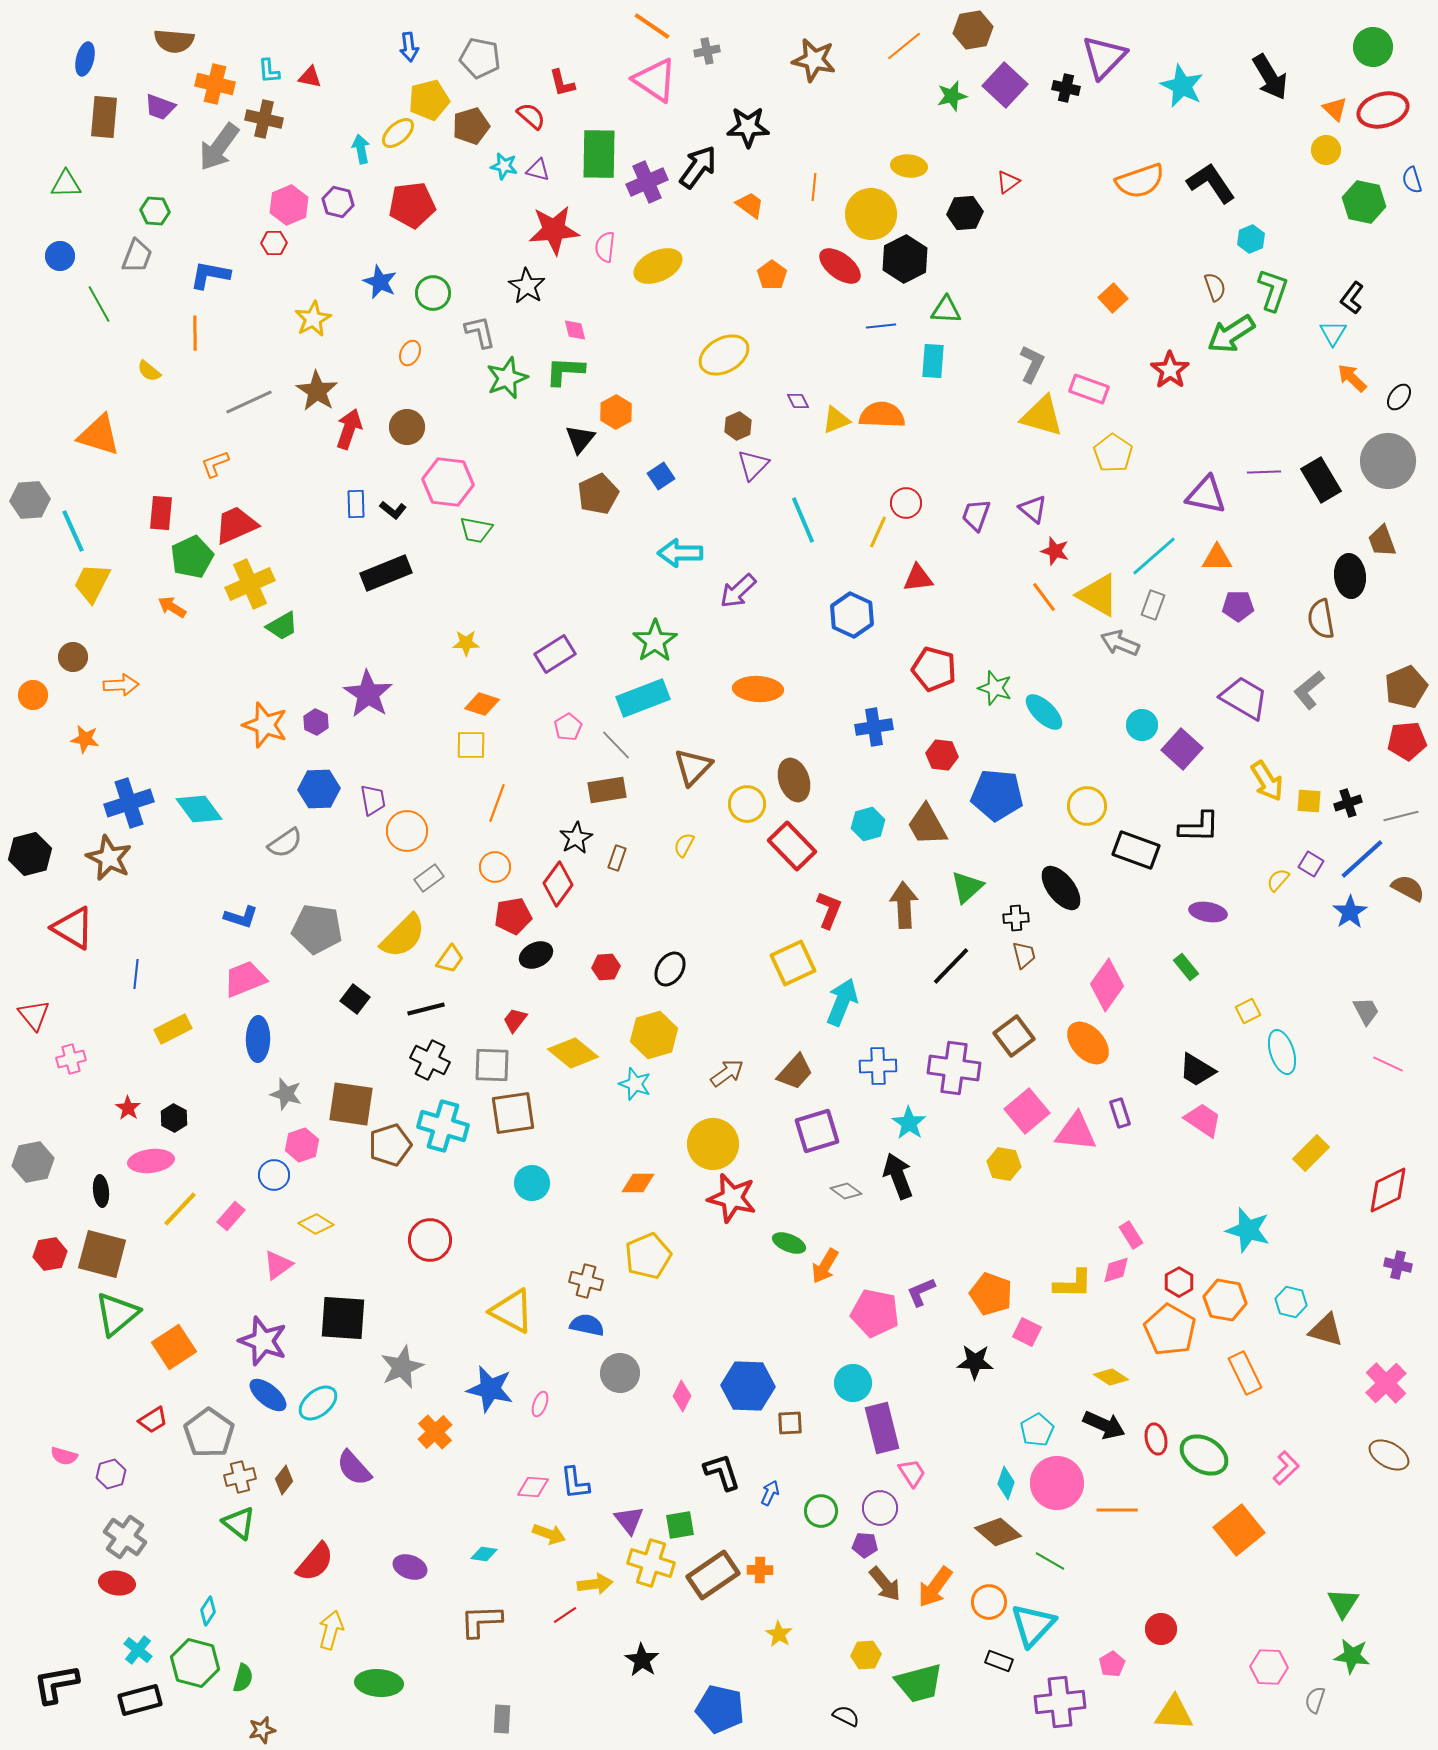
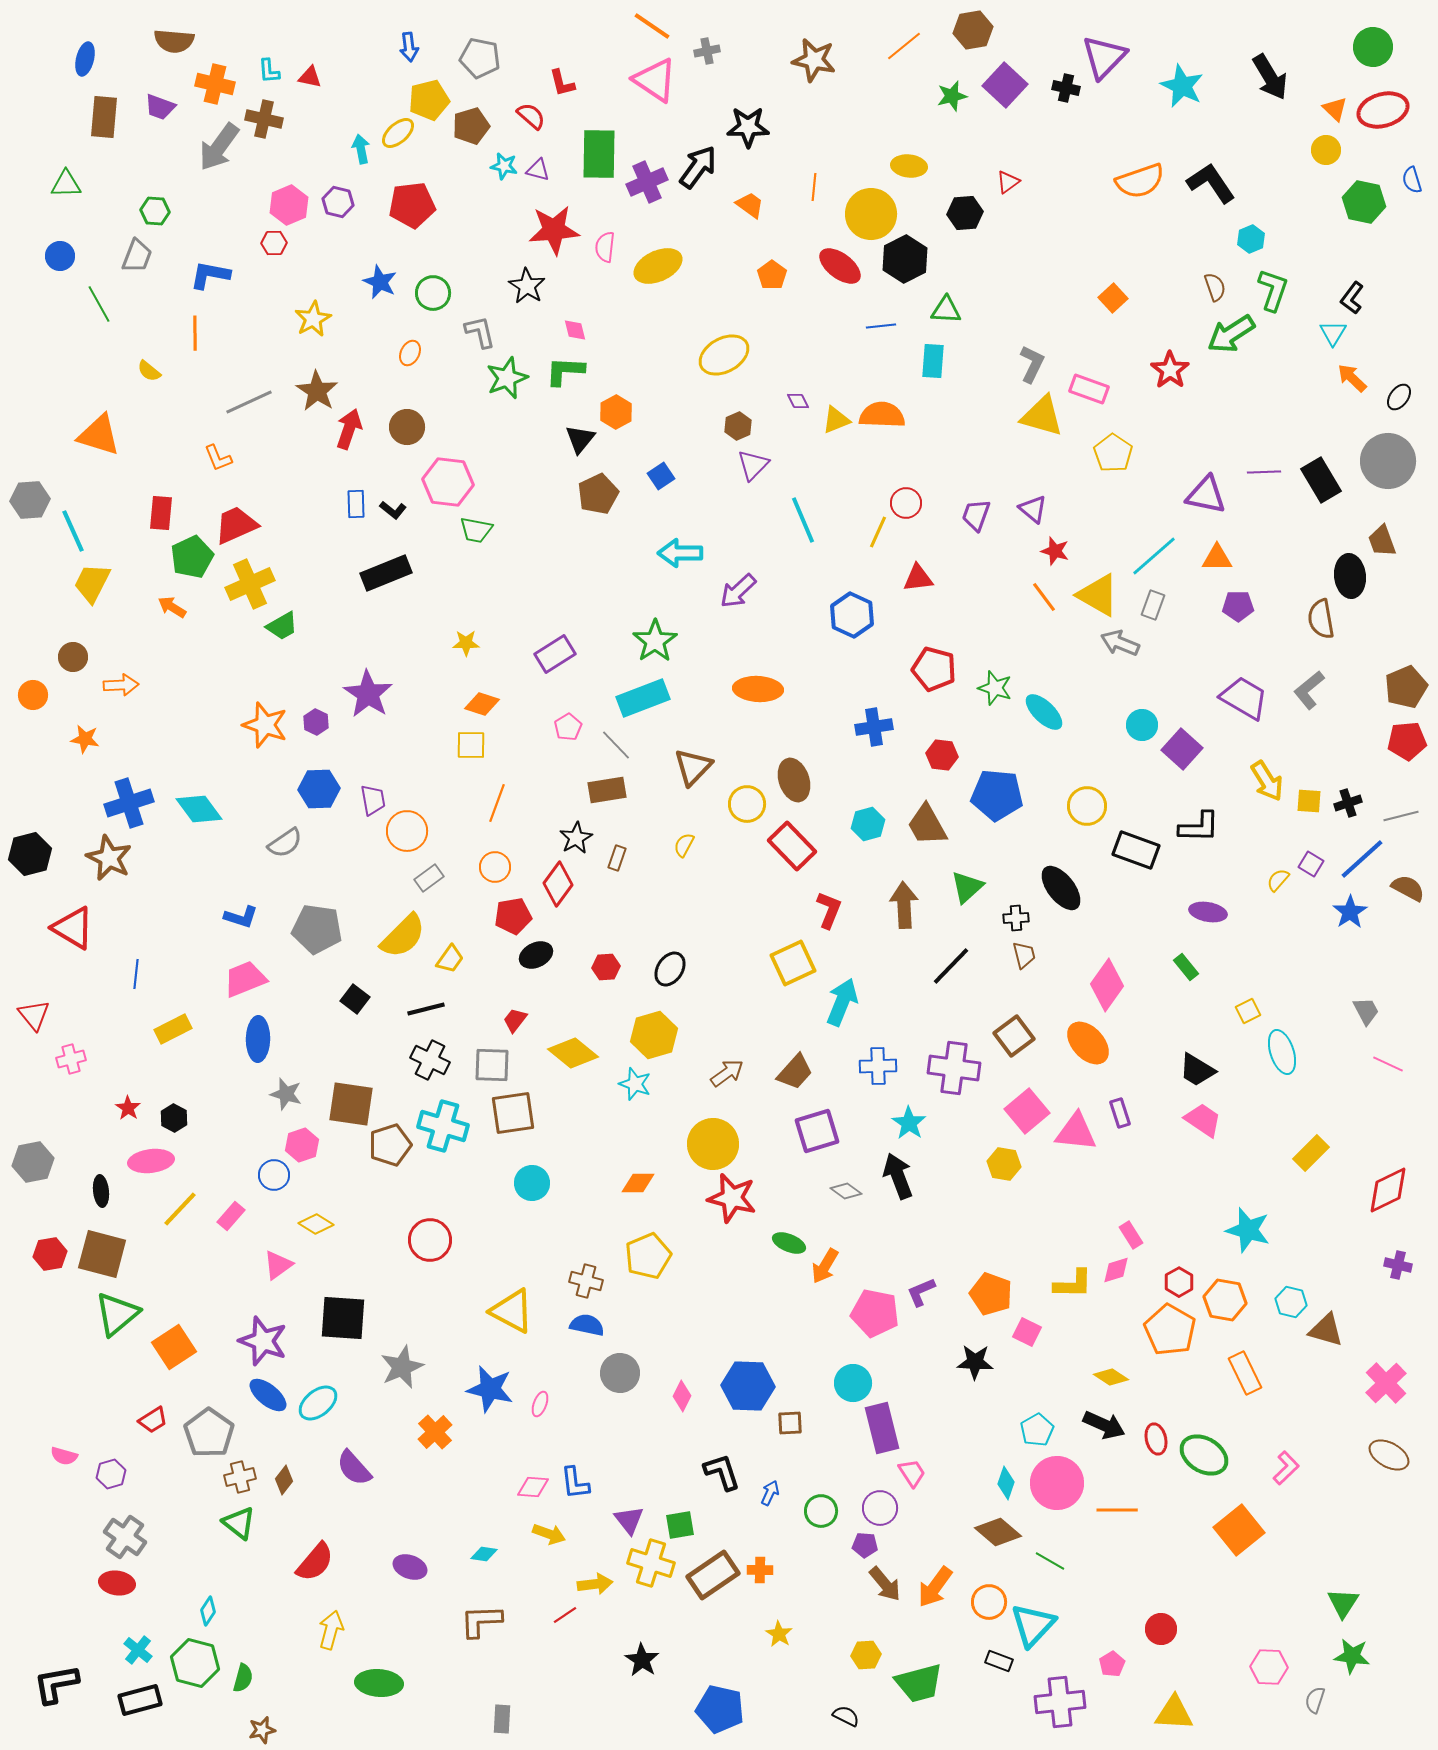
orange L-shape at (215, 464): moved 3 px right, 6 px up; rotated 92 degrees counterclockwise
